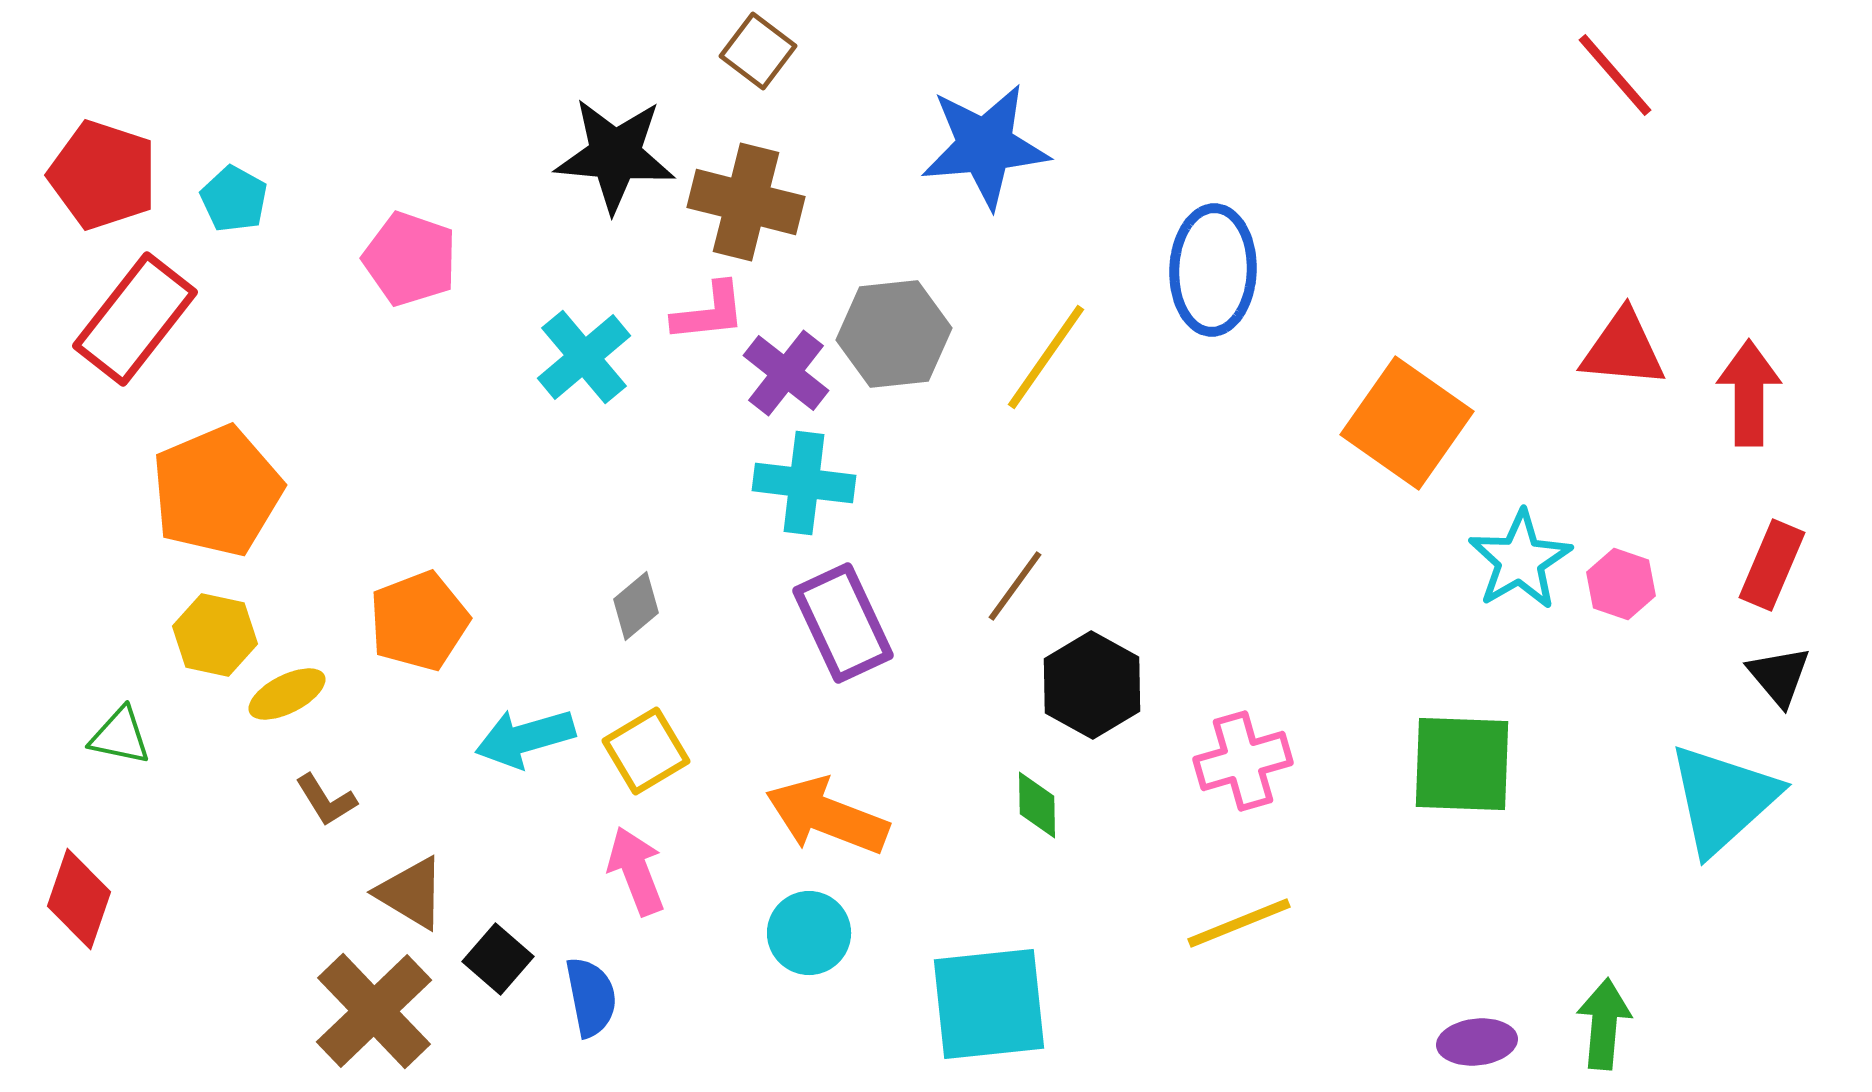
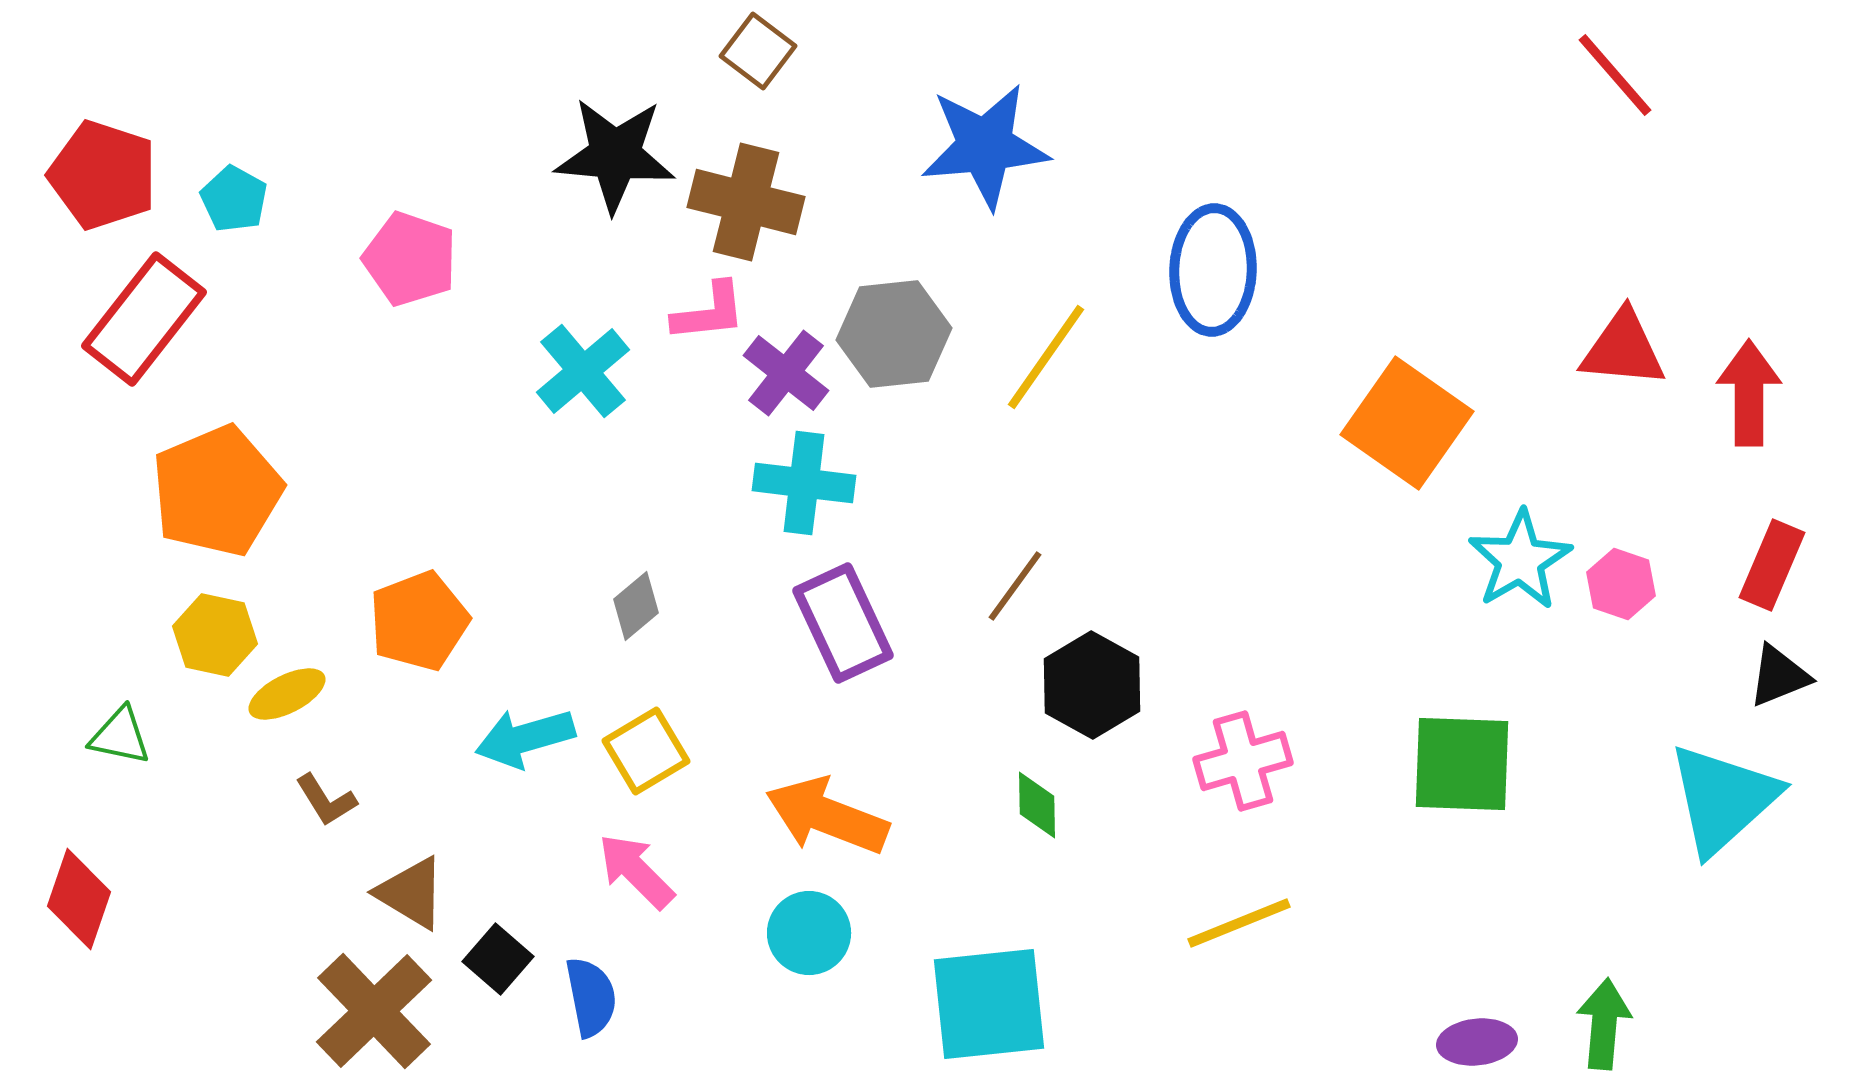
red rectangle at (135, 319): moved 9 px right
cyan cross at (584, 357): moved 1 px left, 14 px down
black triangle at (1779, 676): rotated 48 degrees clockwise
pink arrow at (636, 871): rotated 24 degrees counterclockwise
